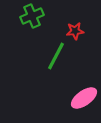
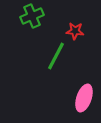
red star: rotated 12 degrees clockwise
pink ellipse: rotated 36 degrees counterclockwise
